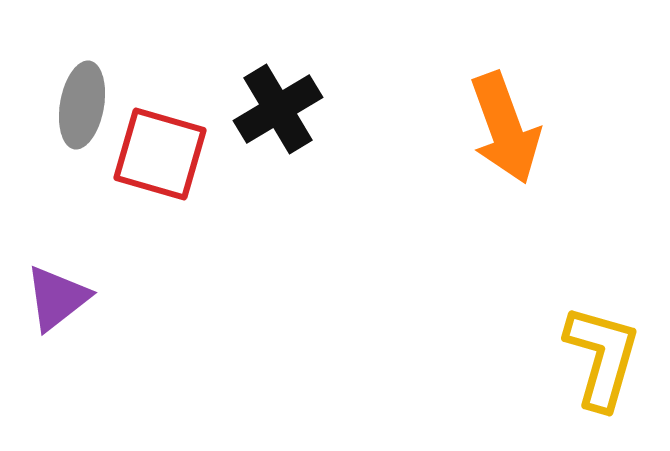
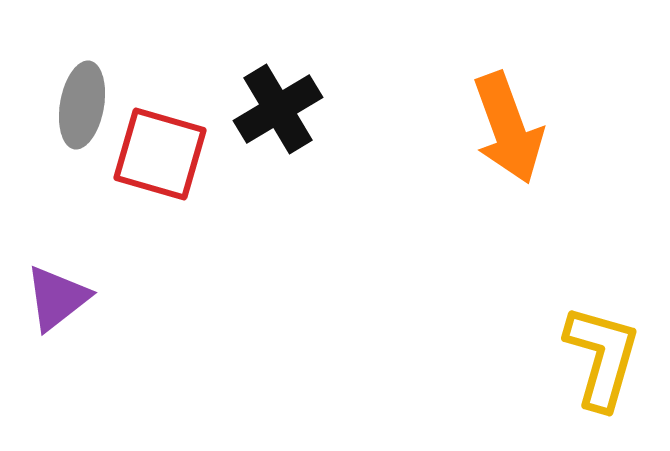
orange arrow: moved 3 px right
